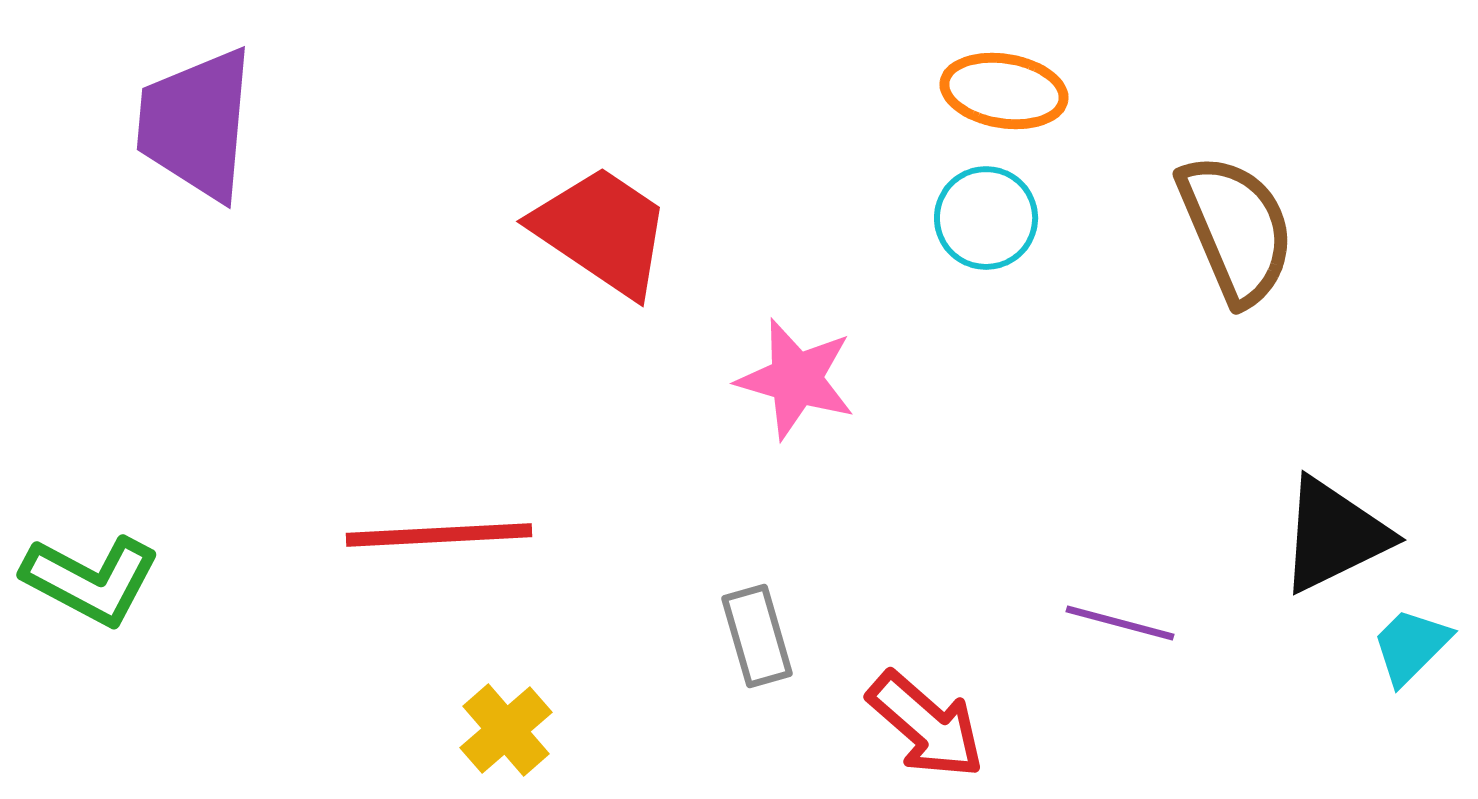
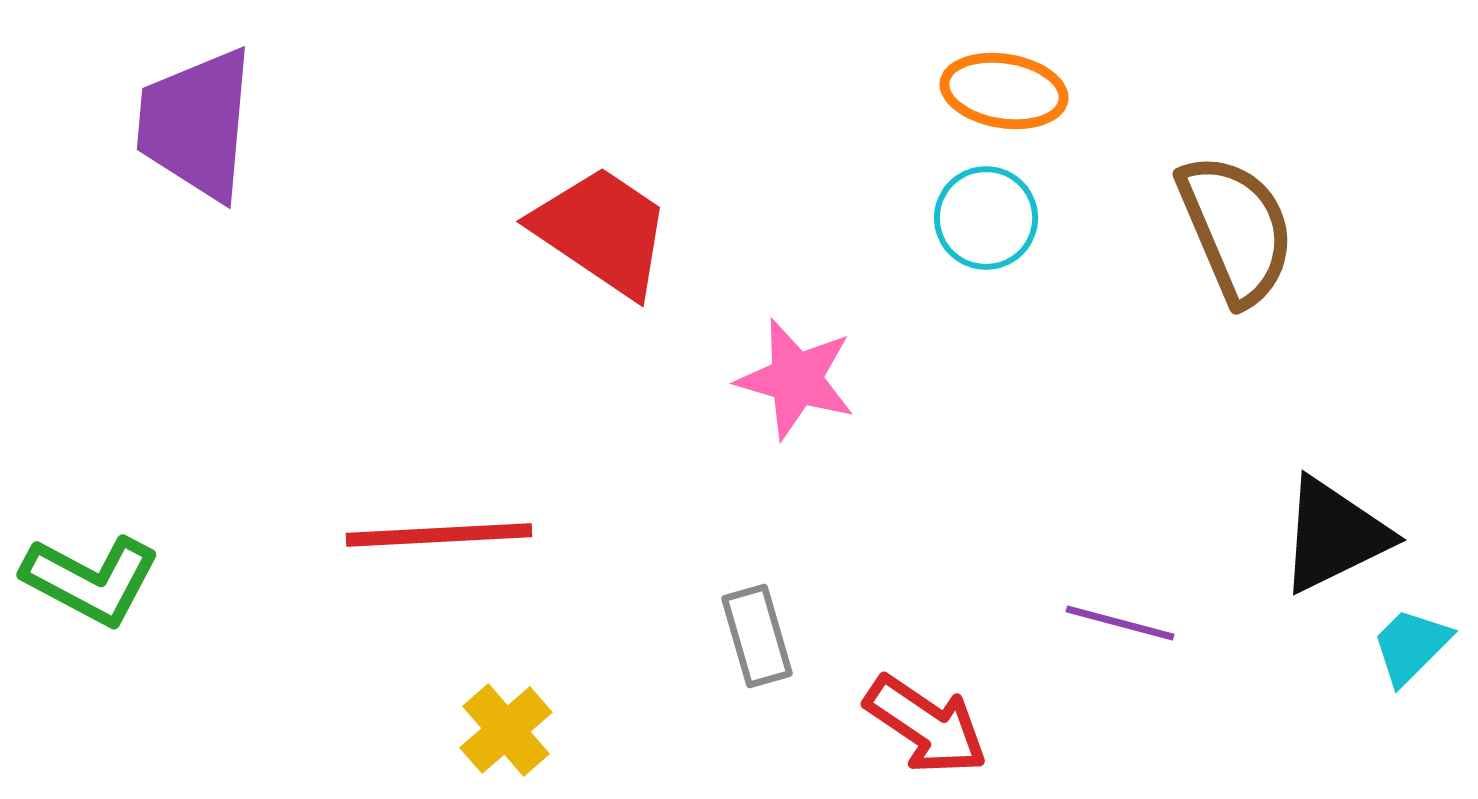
red arrow: rotated 7 degrees counterclockwise
